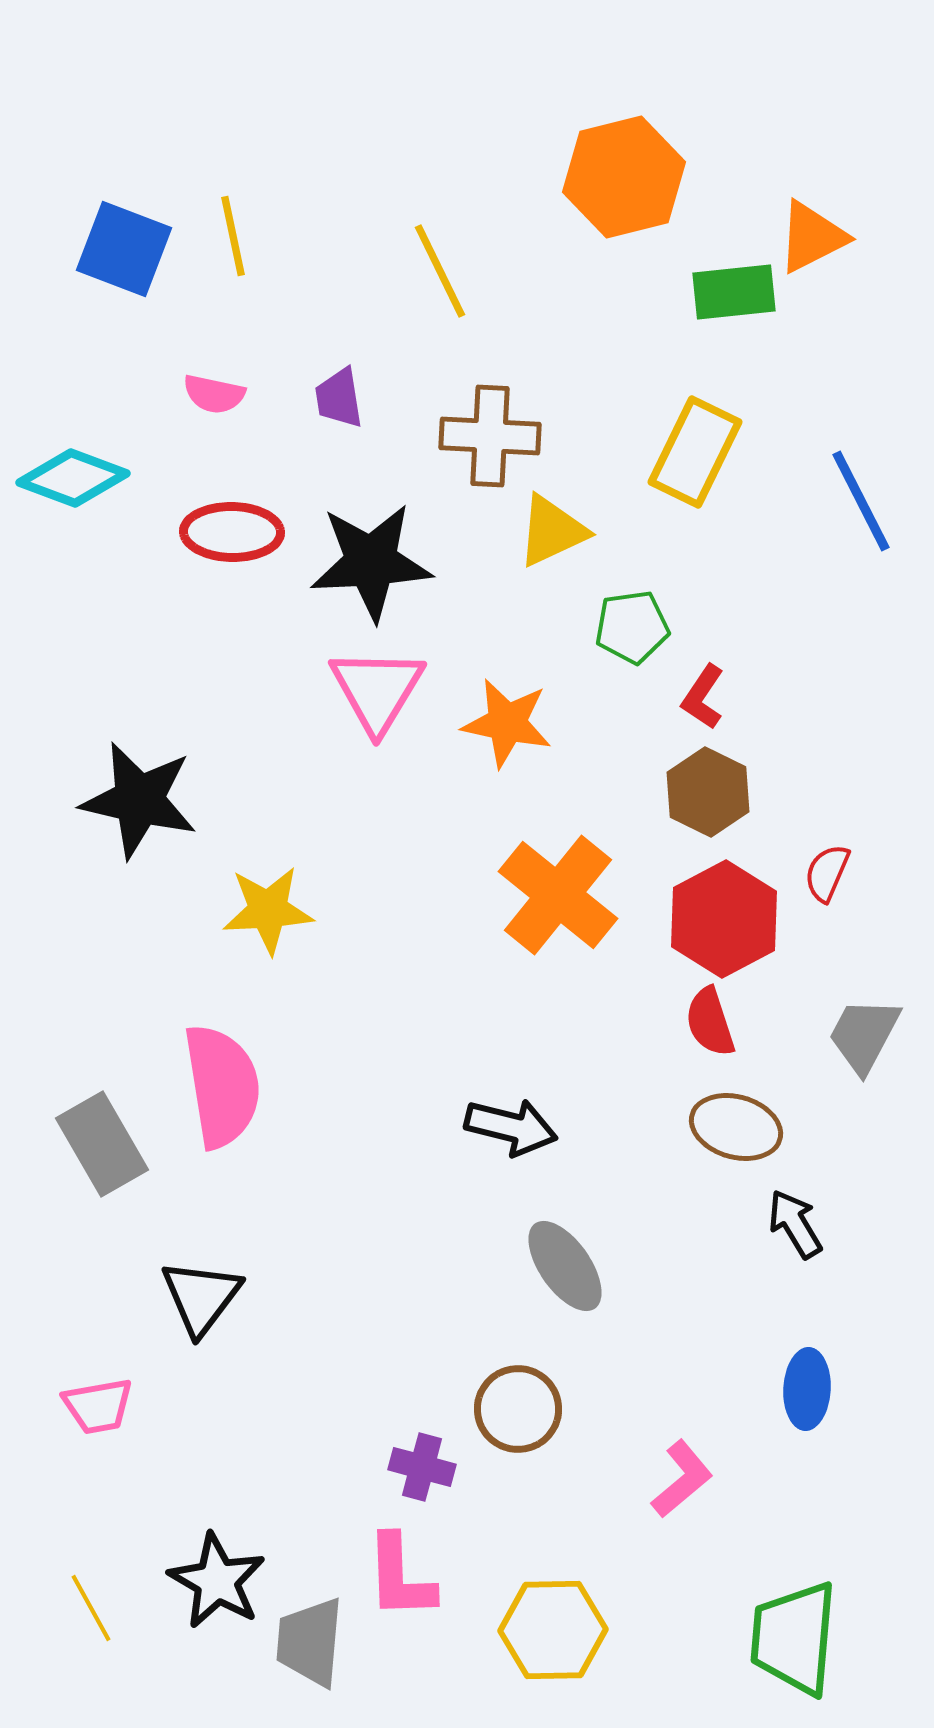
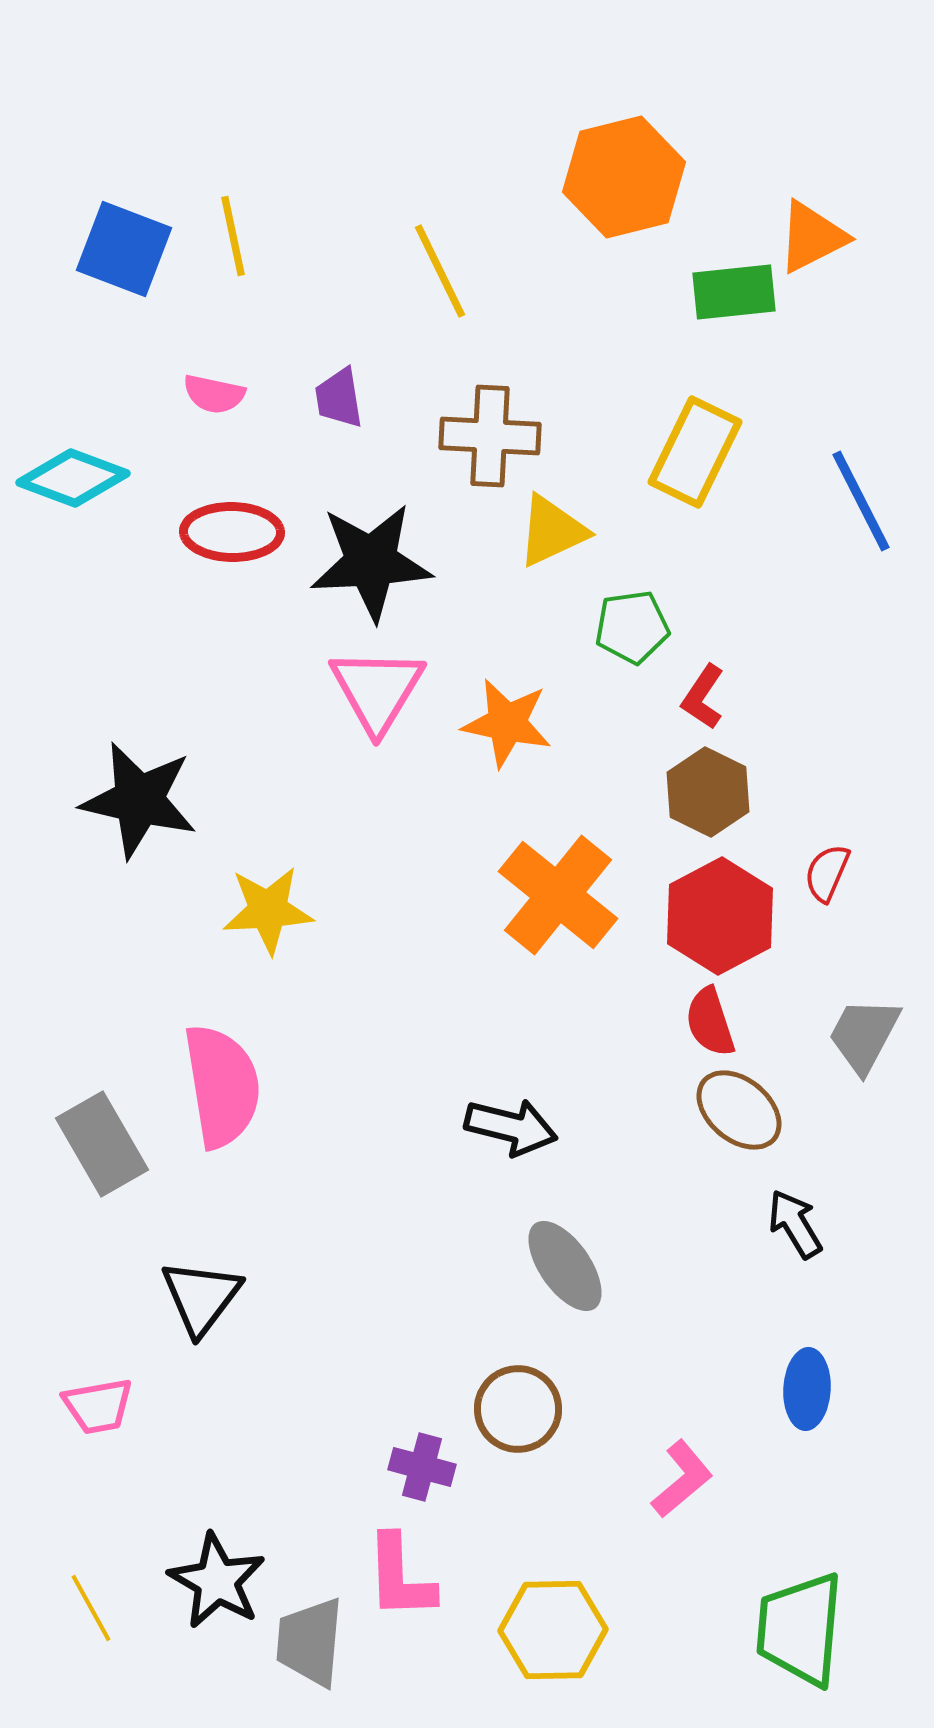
red hexagon at (724, 919): moved 4 px left, 3 px up
brown ellipse at (736, 1127): moved 3 px right, 17 px up; rotated 24 degrees clockwise
green trapezoid at (794, 1638): moved 6 px right, 9 px up
